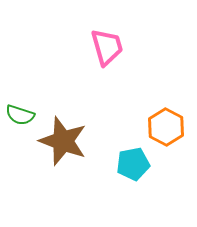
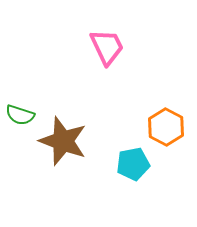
pink trapezoid: rotated 9 degrees counterclockwise
